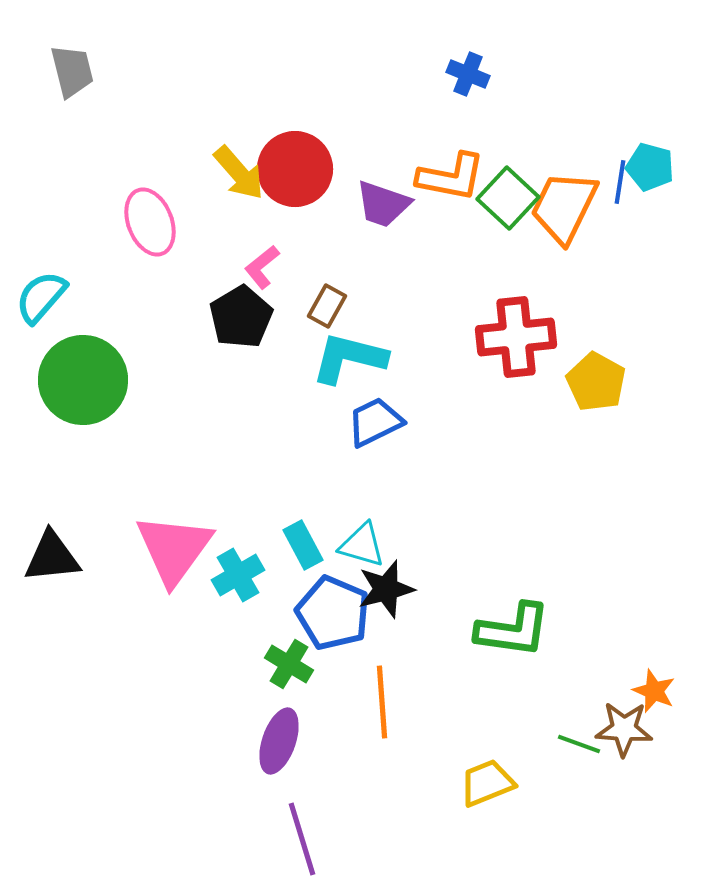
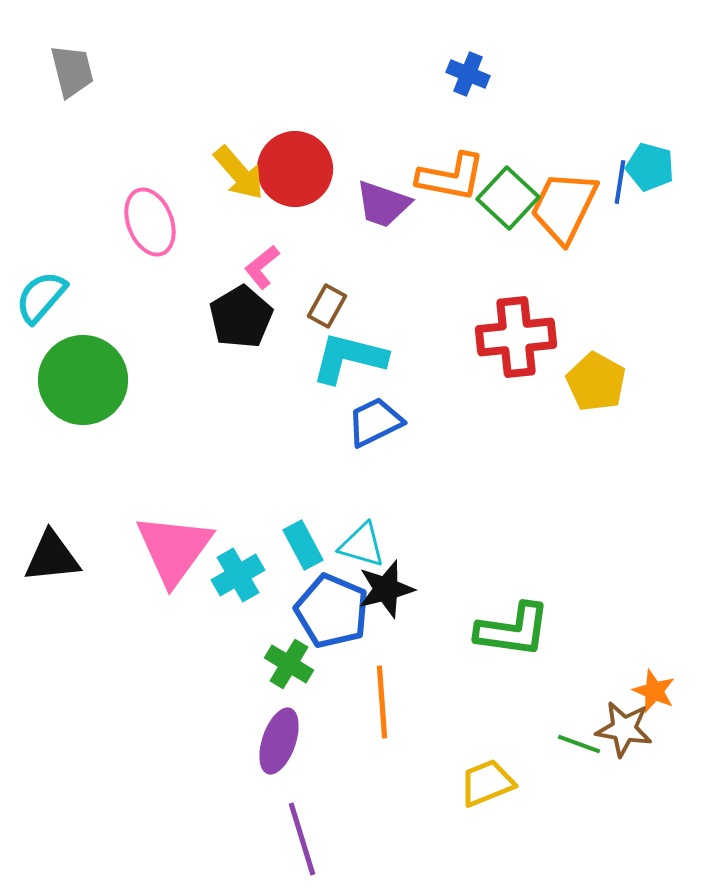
blue pentagon: moved 1 px left, 2 px up
brown star: rotated 6 degrees clockwise
